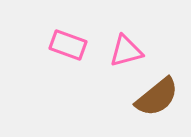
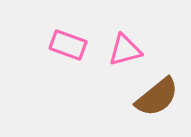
pink triangle: moved 1 px left, 1 px up
